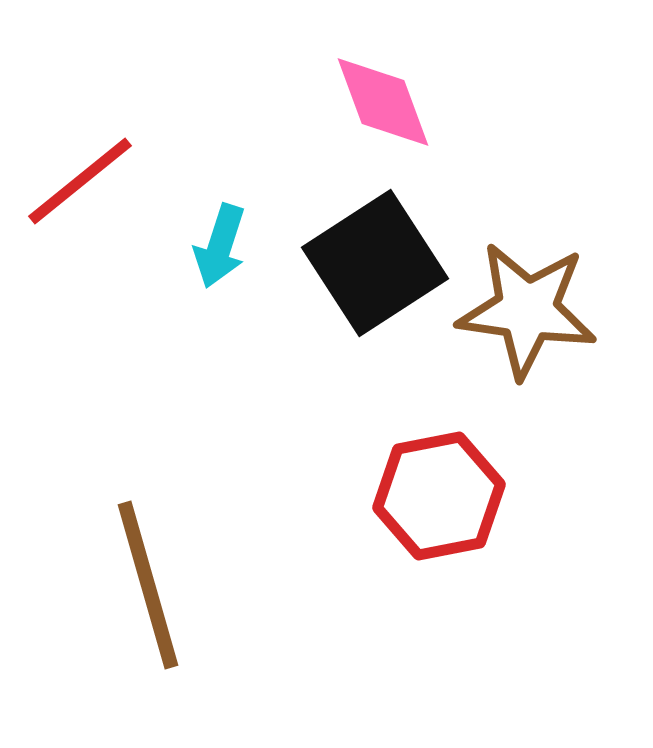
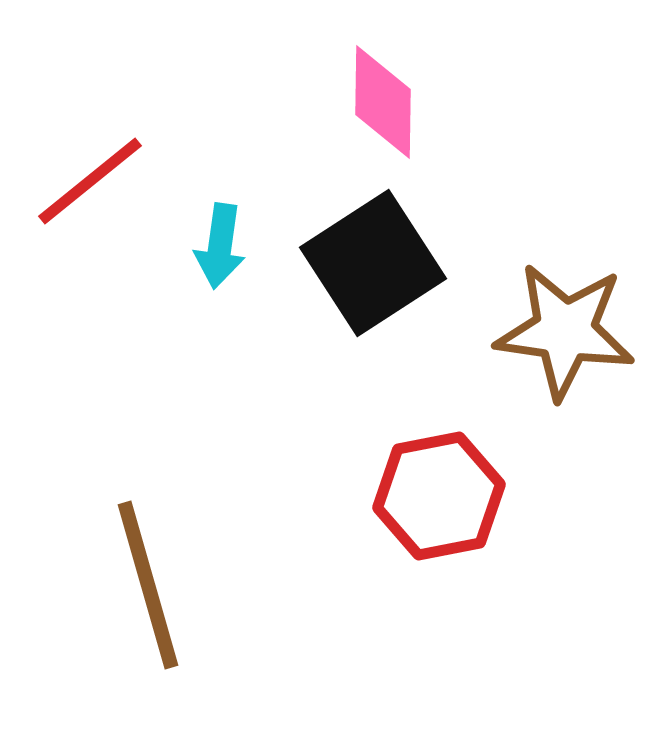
pink diamond: rotated 21 degrees clockwise
red line: moved 10 px right
cyan arrow: rotated 10 degrees counterclockwise
black square: moved 2 px left
brown star: moved 38 px right, 21 px down
